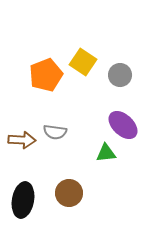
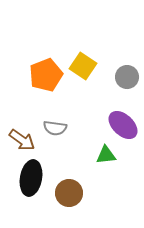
yellow square: moved 4 px down
gray circle: moved 7 px right, 2 px down
gray semicircle: moved 4 px up
brown arrow: rotated 32 degrees clockwise
green triangle: moved 2 px down
black ellipse: moved 8 px right, 22 px up
